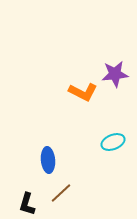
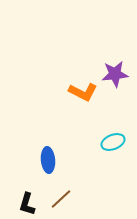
brown line: moved 6 px down
